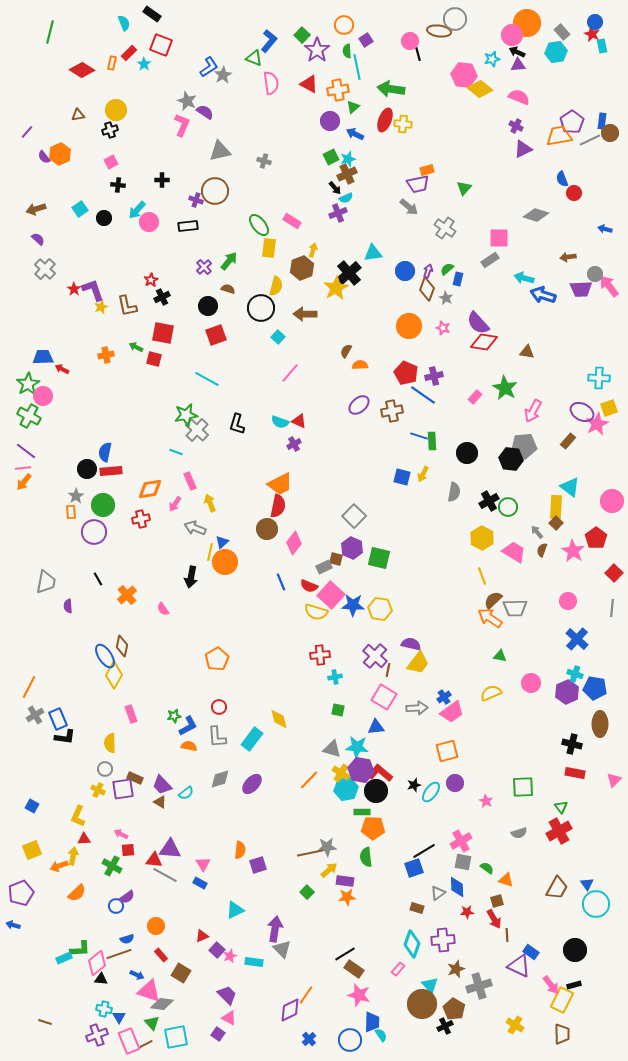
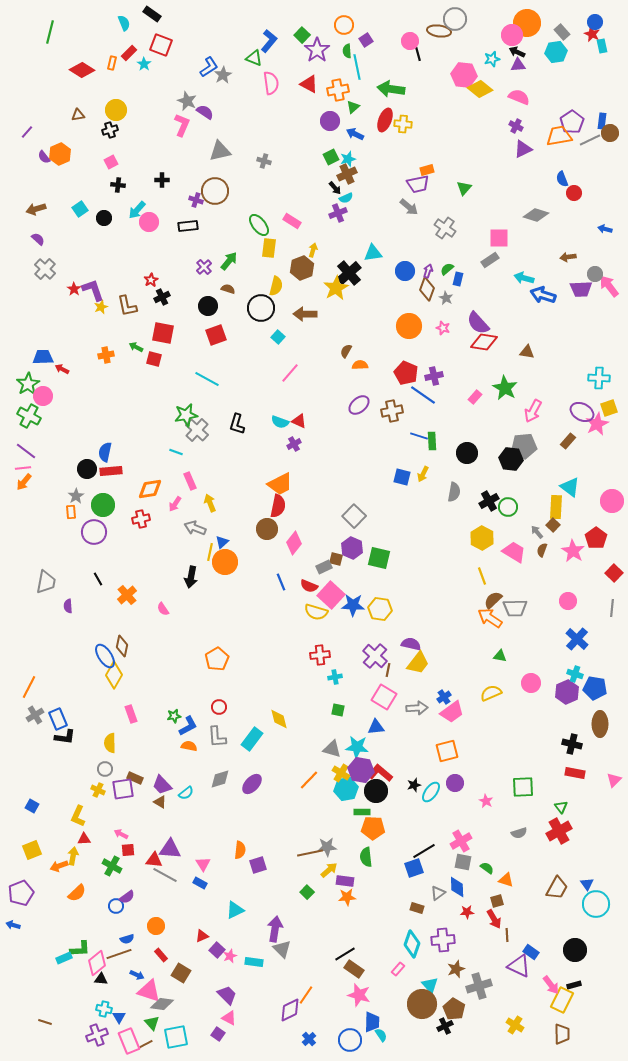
brown square at (556, 523): moved 3 px left, 2 px down
